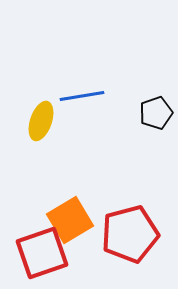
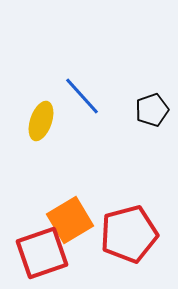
blue line: rotated 57 degrees clockwise
black pentagon: moved 4 px left, 3 px up
red pentagon: moved 1 px left
